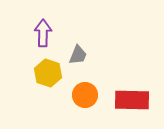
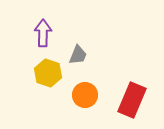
red rectangle: rotated 68 degrees counterclockwise
